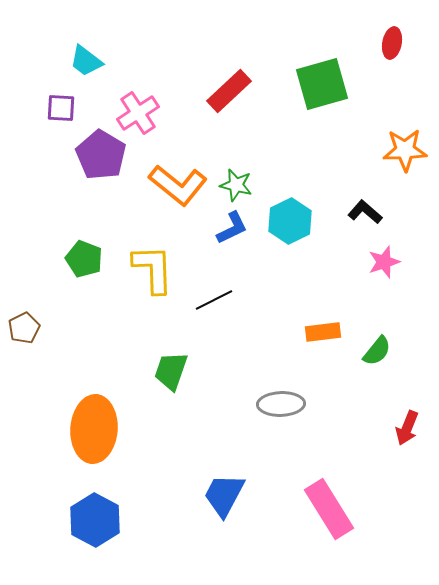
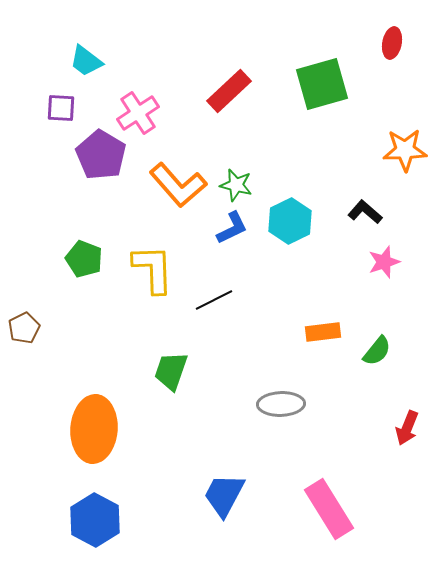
orange L-shape: rotated 10 degrees clockwise
